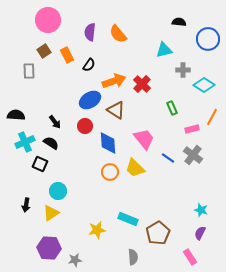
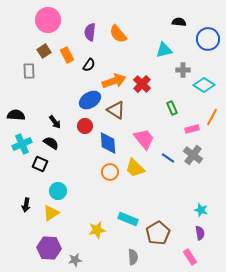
cyan cross at (25, 142): moved 3 px left, 2 px down
purple semicircle at (200, 233): rotated 144 degrees clockwise
